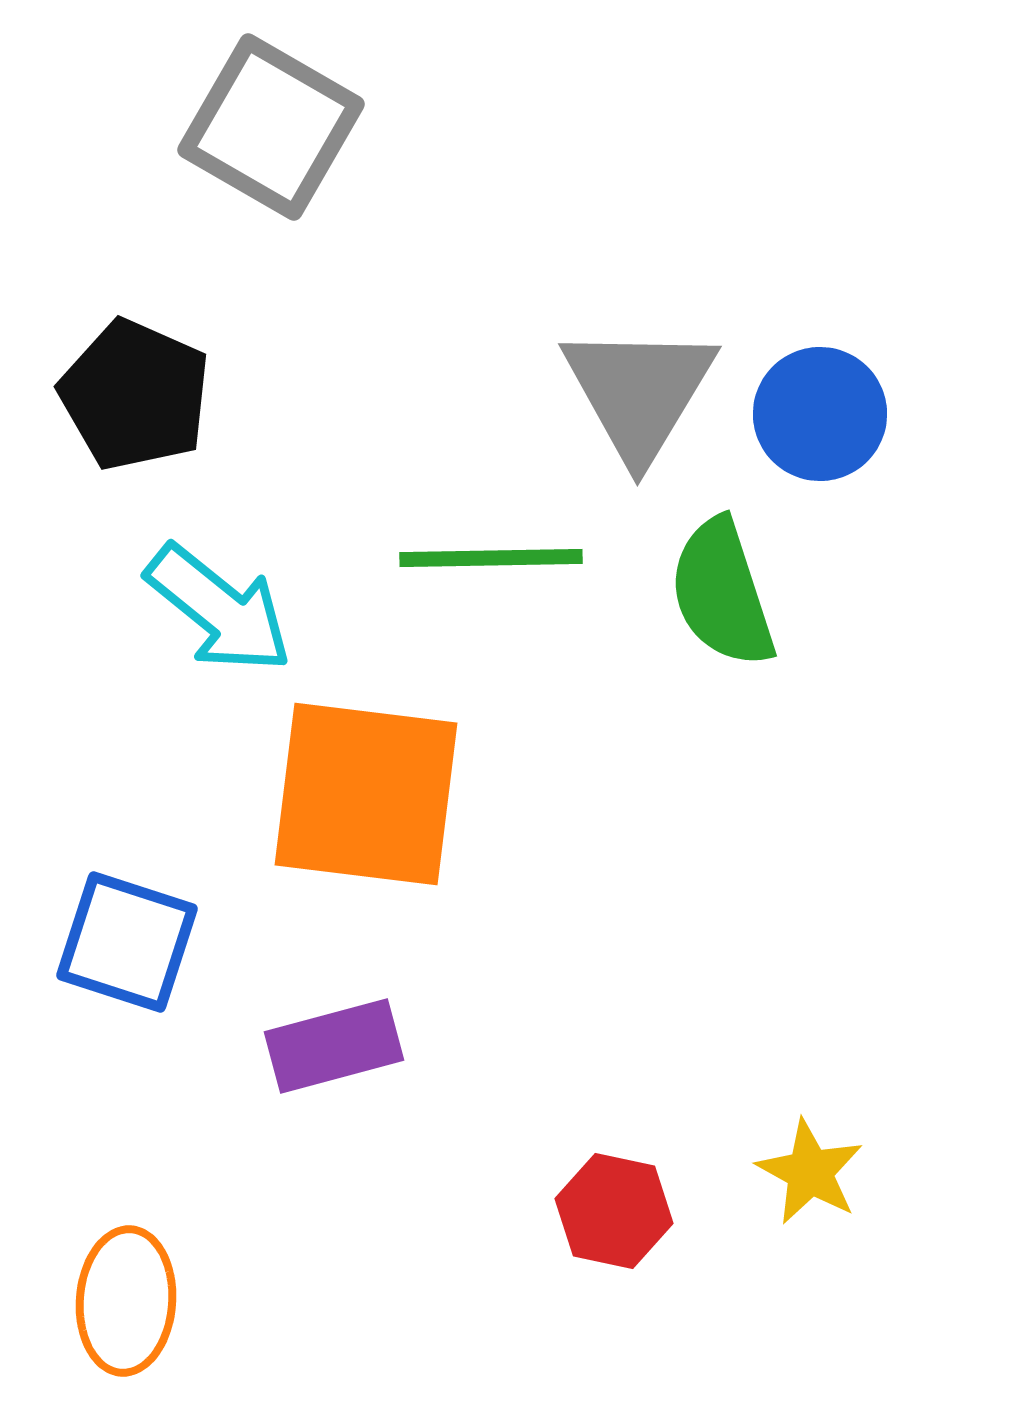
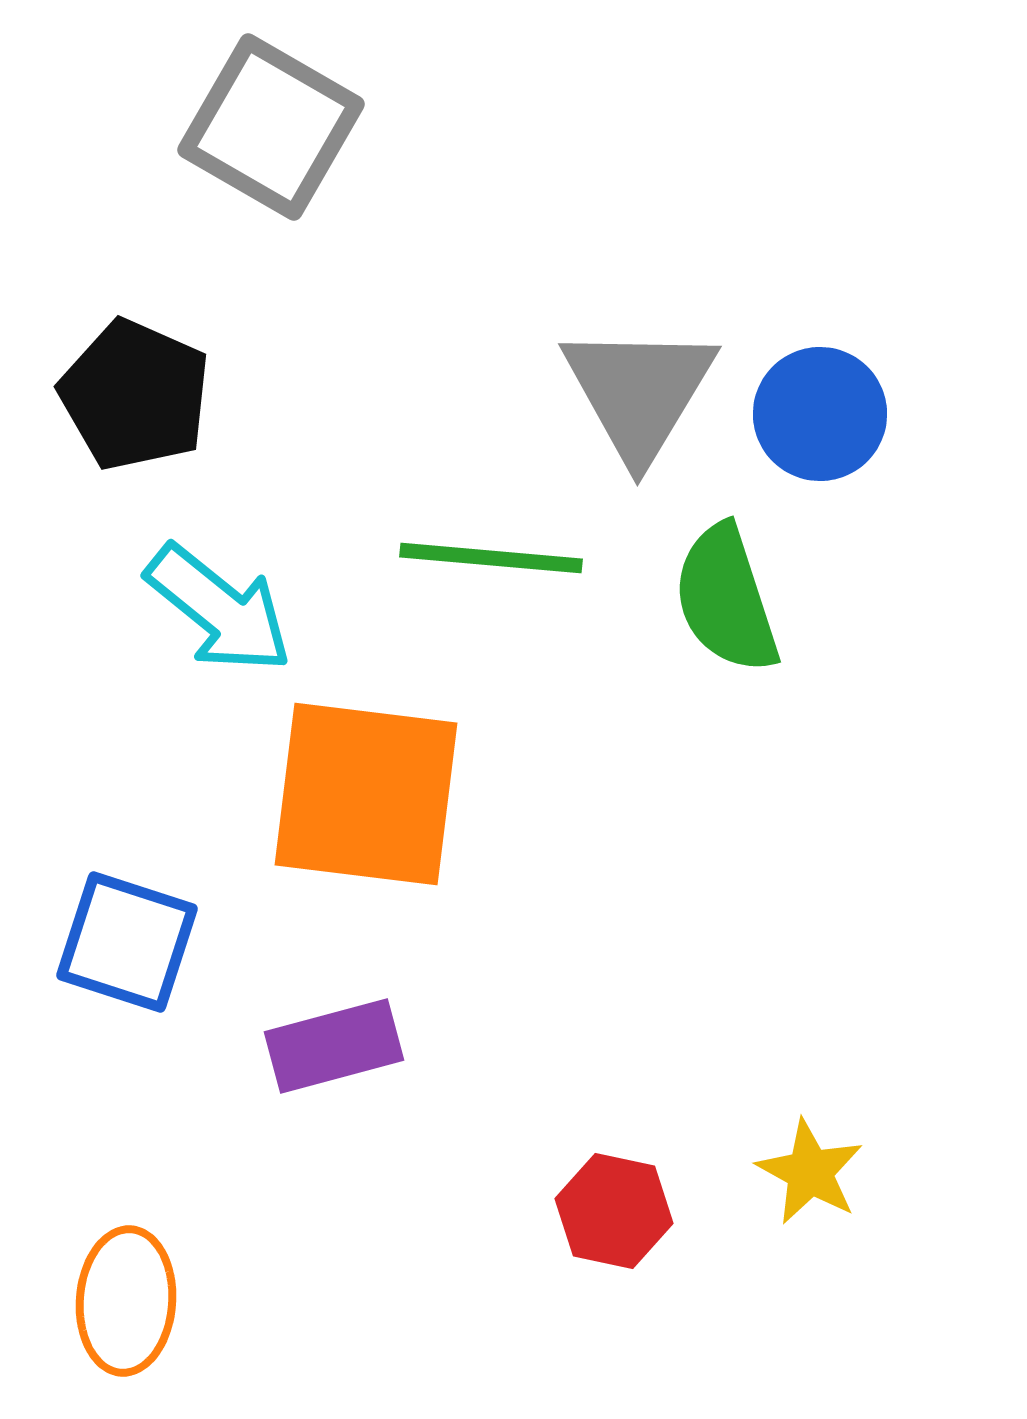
green line: rotated 6 degrees clockwise
green semicircle: moved 4 px right, 6 px down
